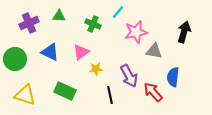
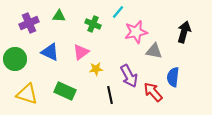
yellow triangle: moved 2 px right, 1 px up
